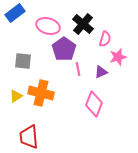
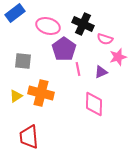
black cross: rotated 15 degrees counterclockwise
pink semicircle: rotated 91 degrees clockwise
pink diamond: rotated 20 degrees counterclockwise
